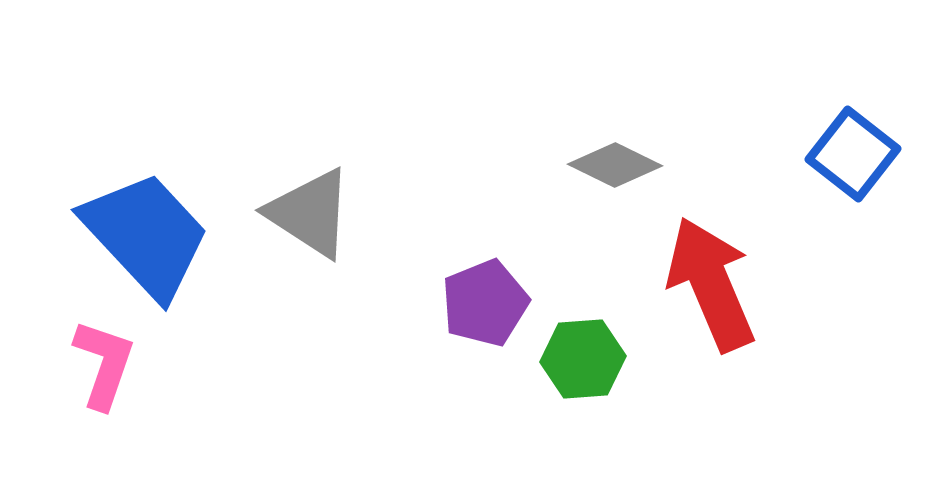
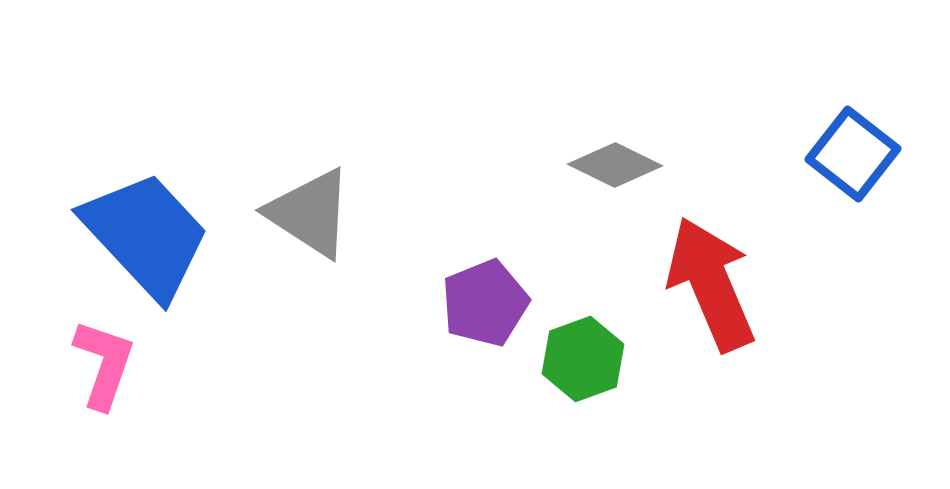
green hexagon: rotated 16 degrees counterclockwise
